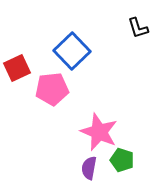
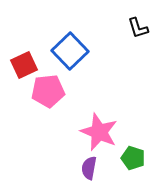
blue square: moved 2 px left
red square: moved 7 px right, 3 px up
pink pentagon: moved 4 px left, 2 px down
green pentagon: moved 11 px right, 2 px up
